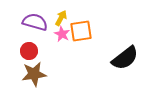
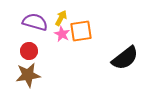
brown star: moved 6 px left, 1 px down
